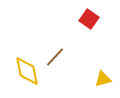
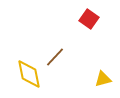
yellow diamond: moved 2 px right, 3 px down
